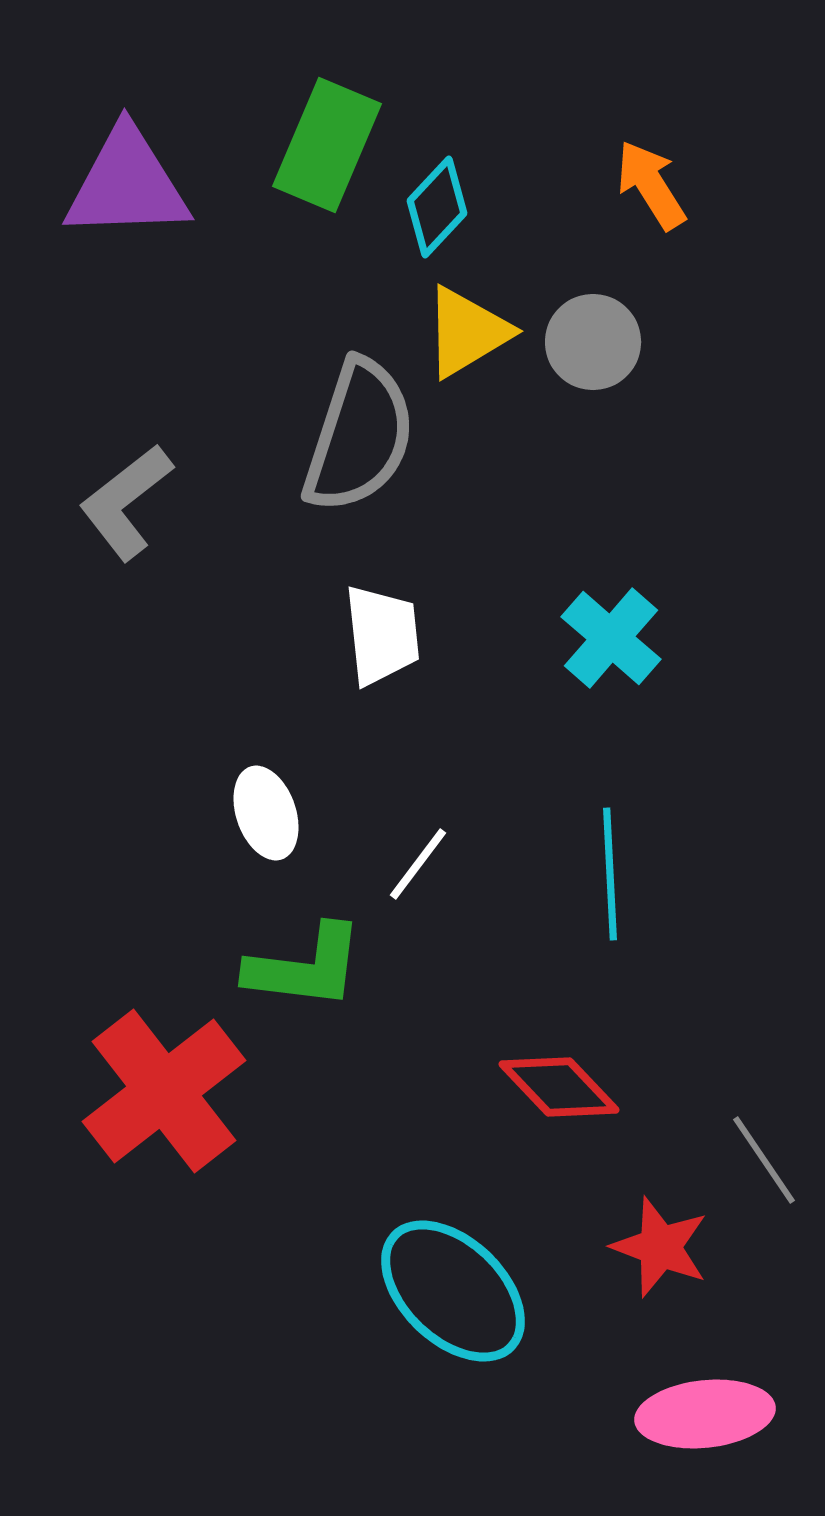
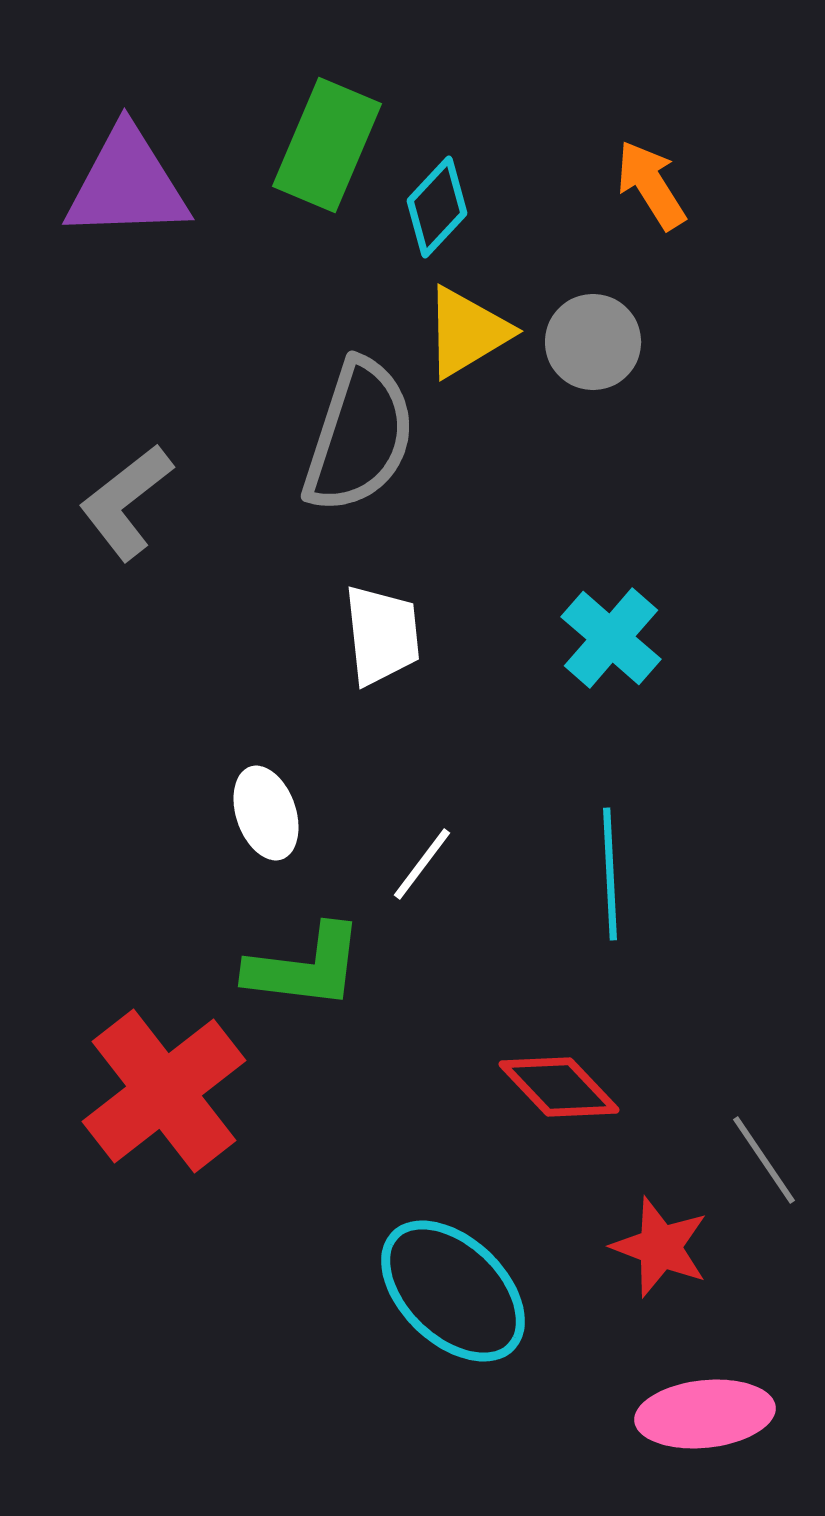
white line: moved 4 px right
